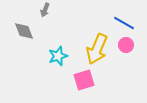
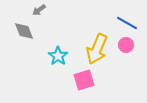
gray arrow: moved 6 px left; rotated 32 degrees clockwise
blue line: moved 3 px right
cyan star: rotated 18 degrees counterclockwise
